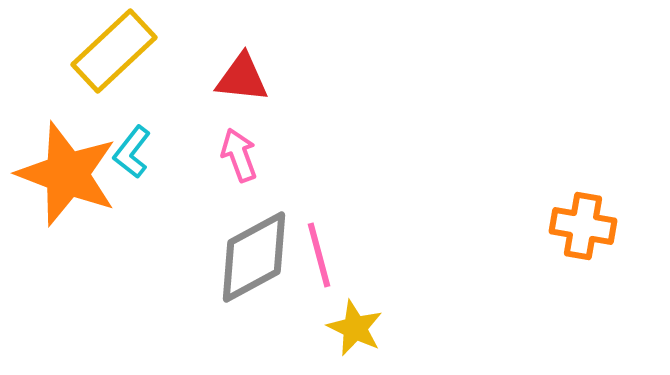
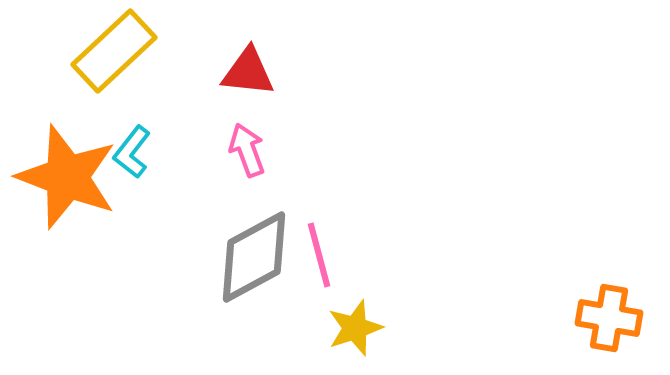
red triangle: moved 6 px right, 6 px up
pink arrow: moved 8 px right, 5 px up
orange star: moved 3 px down
orange cross: moved 26 px right, 92 px down
yellow star: rotated 28 degrees clockwise
